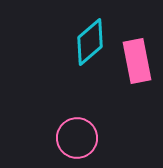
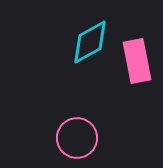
cyan diamond: rotated 12 degrees clockwise
